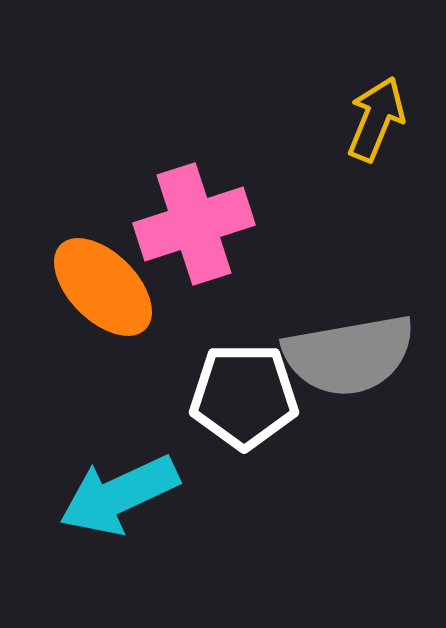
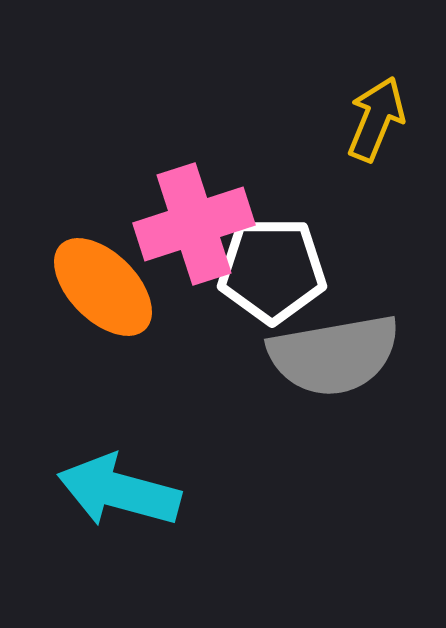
gray semicircle: moved 15 px left
white pentagon: moved 28 px right, 126 px up
cyan arrow: moved 4 px up; rotated 40 degrees clockwise
